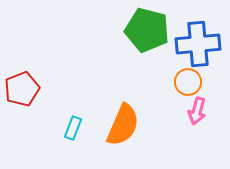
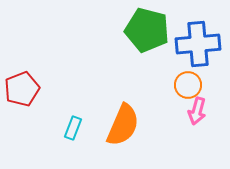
orange circle: moved 3 px down
